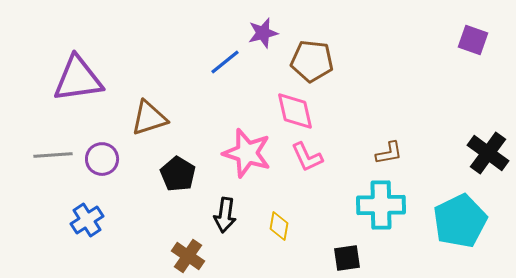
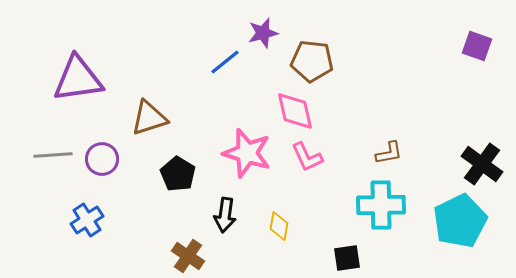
purple square: moved 4 px right, 6 px down
black cross: moved 6 px left, 11 px down
